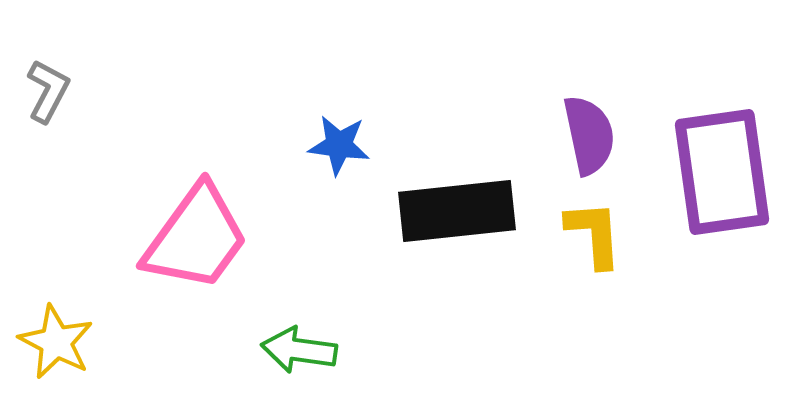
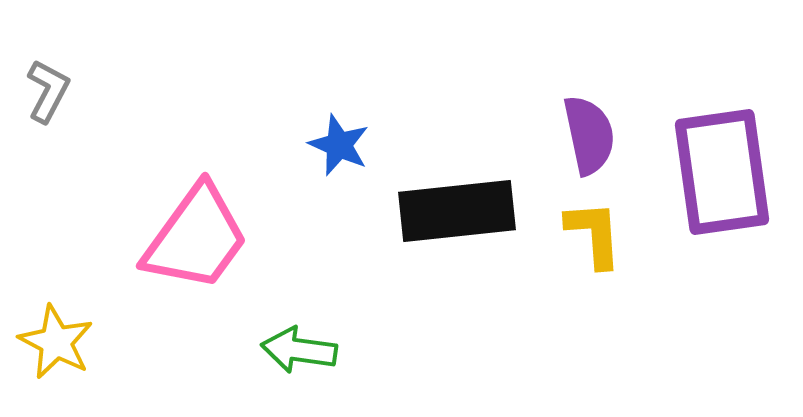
blue star: rotated 16 degrees clockwise
